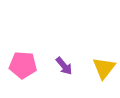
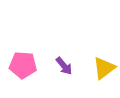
yellow triangle: rotated 15 degrees clockwise
